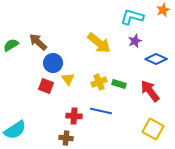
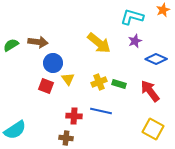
brown arrow: rotated 144 degrees clockwise
